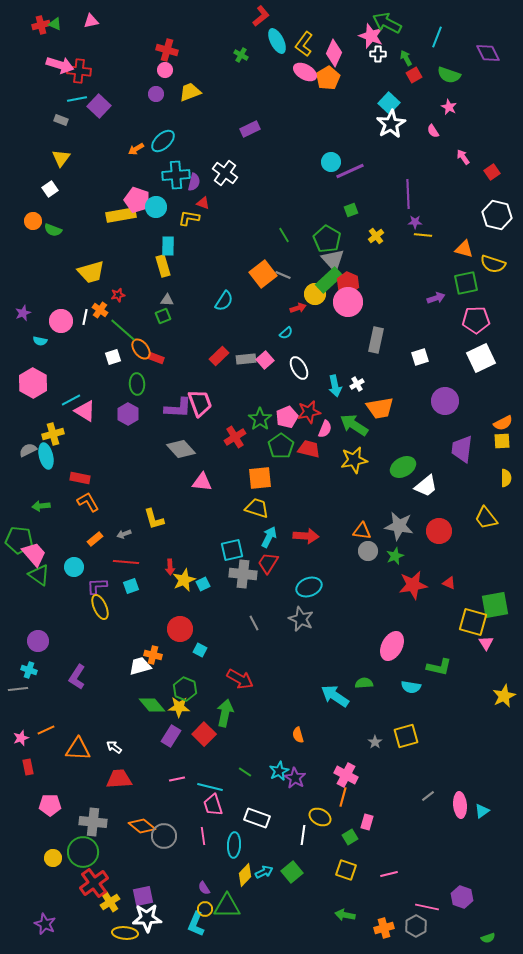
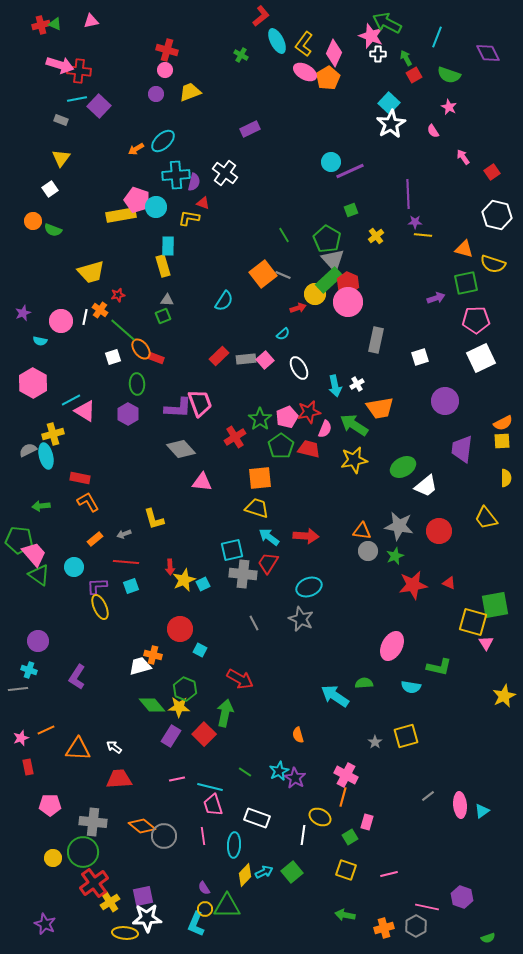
cyan semicircle at (286, 333): moved 3 px left, 1 px down
cyan arrow at (269, 537): rotated 80 degrees counterclockwise
